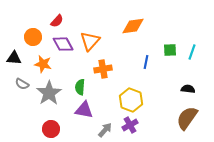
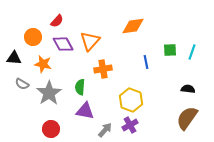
blue line: rotated 24 degrees counterclockwise
purple triangle: moved 1 px right, 1 px down
